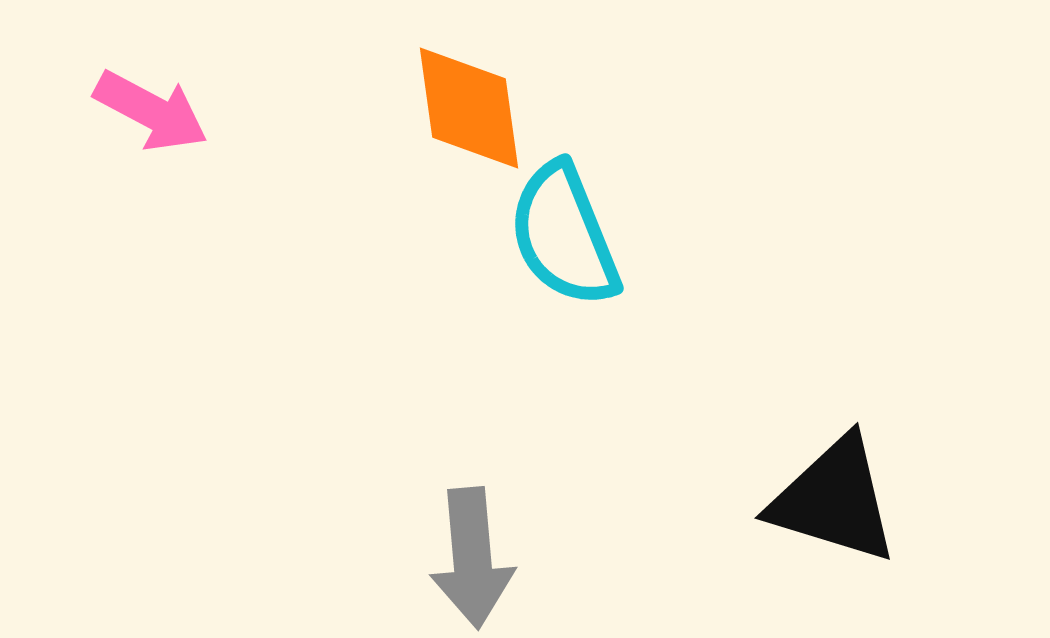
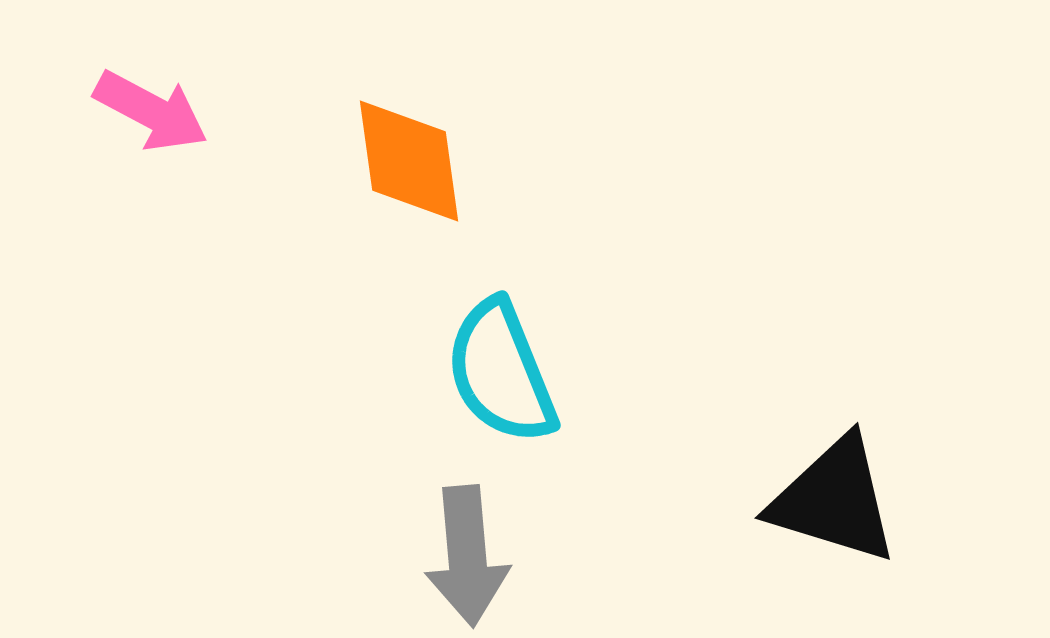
orange diamond: moved 60 px left, 53 px down
cyan semicircle: moved 63 px left, 137 px down
gray arrow: moved 5 px left, 2 px up
